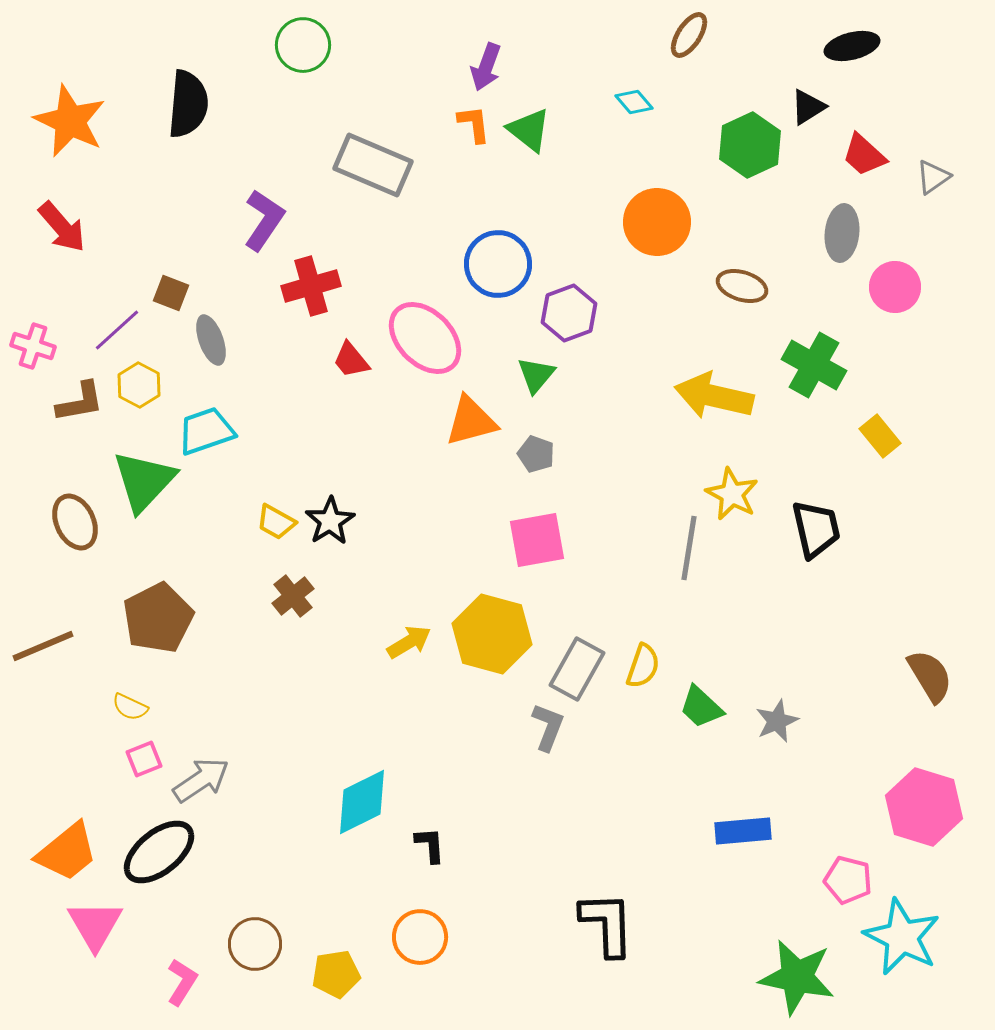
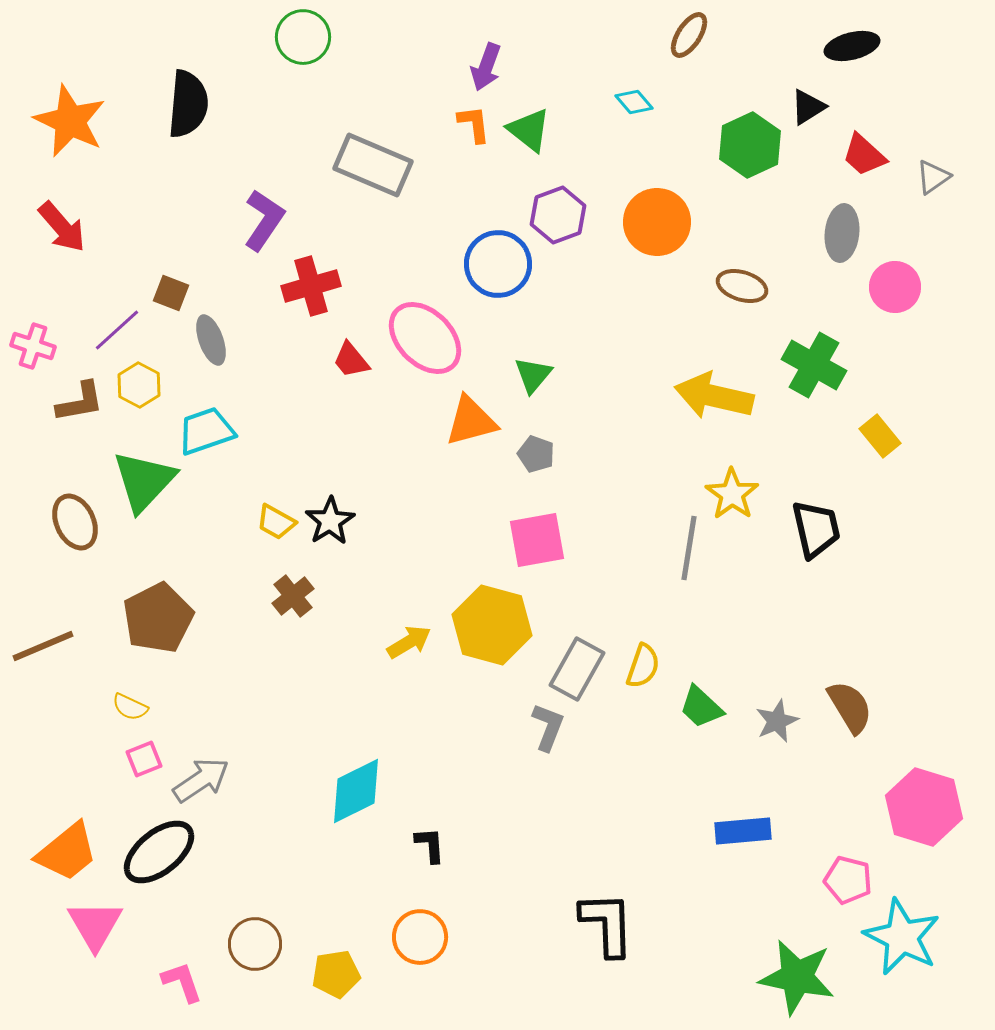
green circle at (303, 45): moved 8 px up
purple hexagon at (569, 313): moved 11 px left, 98 px up
green triangle at (536, 375): moved 3 px left
yellow star at (732, 494): rotated 8 degrees clockwise
yellow hexagon at (492, 634): moved 9 px up
brown semicircle at (930, 676): moved 80 px left, 31 px down
cyan diamond at (362, 802): moved 6 px left, 11 px up
pink L-shape at (182, 982): rotated 51 degrees counterclockwise
